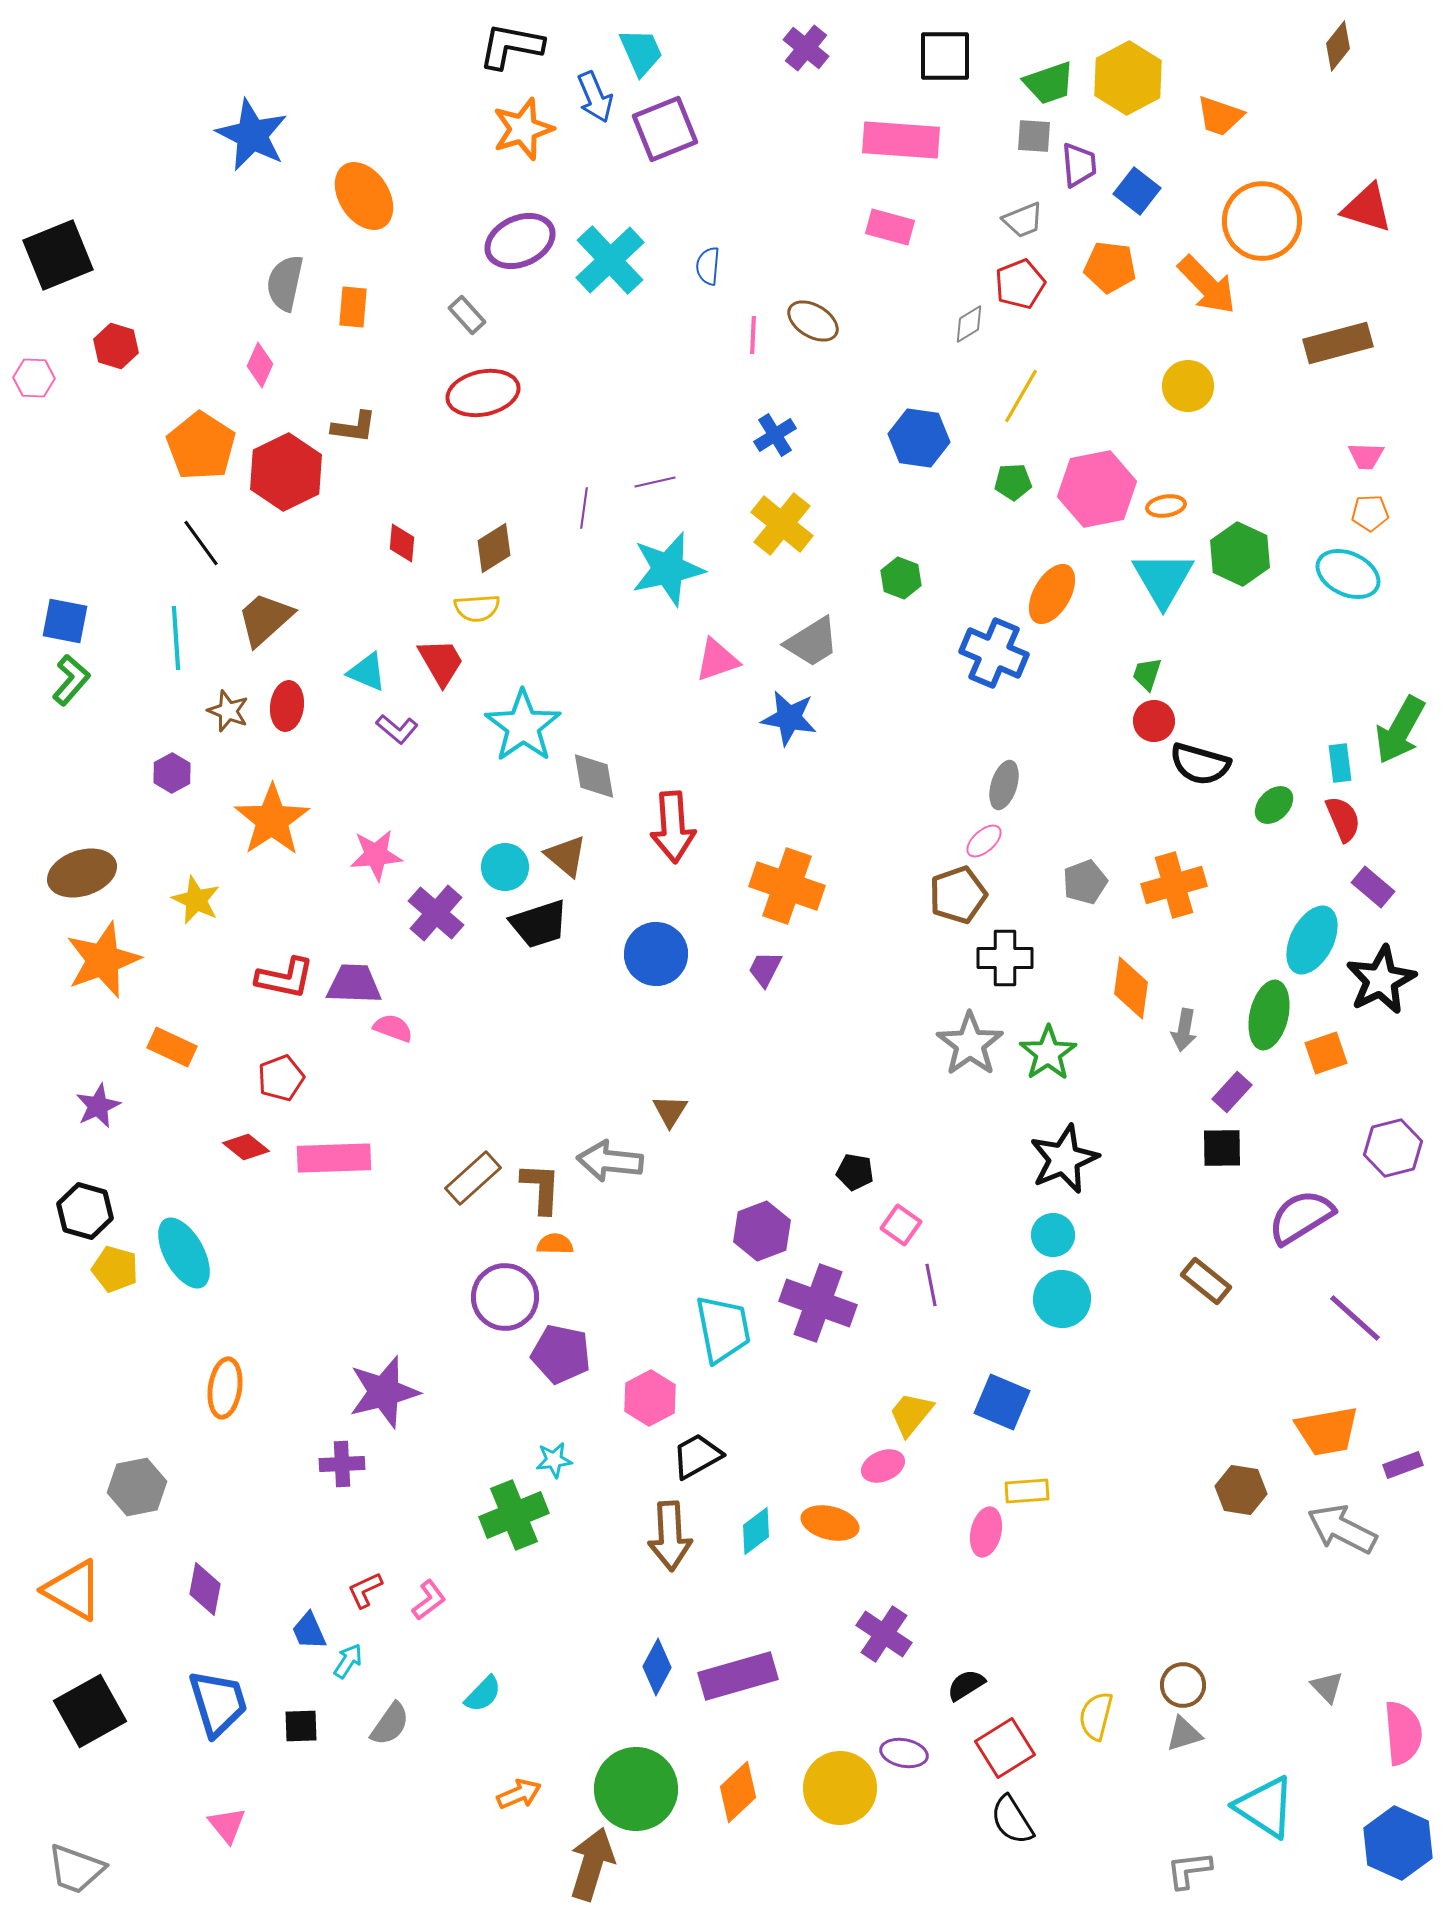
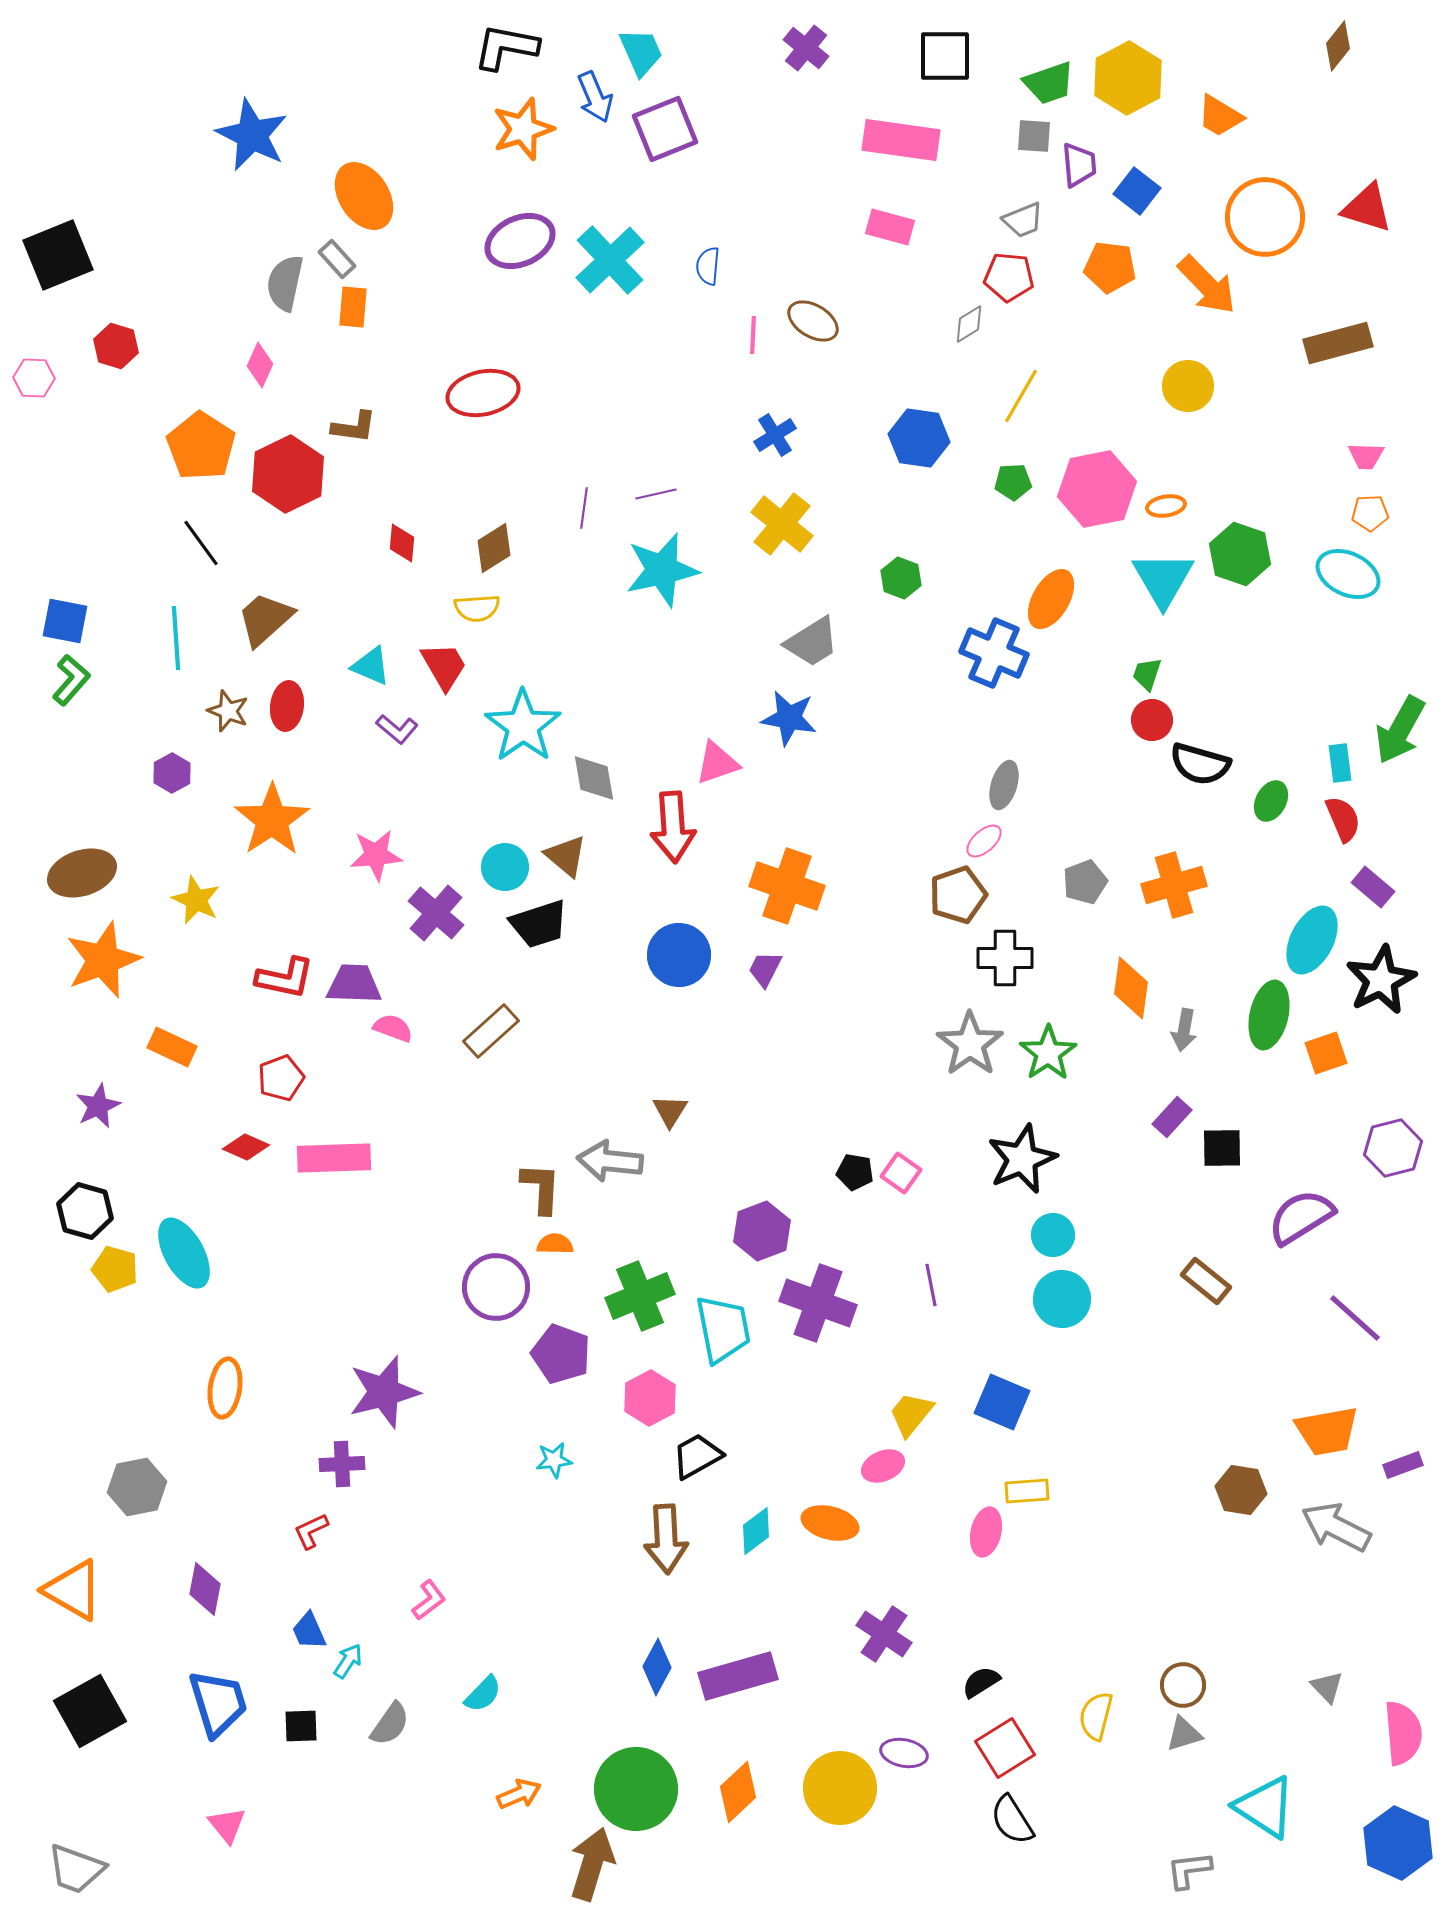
black L-shape at (511, 46): moved 5 px left, 1 px down
orange trapezoid at (1220, 116): rotated 12 degrees clockwise
pink rectangle at (901, 140): rotated 4 degrees clockwise
orange circle at (1262, 221): moved 3 px right, 4 px up
red pentagon at (1020, 284): moved 11 px left, 7 px up; rotated 27 degrees clockwise
gray rectangle at (467, 315): moved 130 px left, 56 px up
red hexagon at (286, 472): moved 2 px right, 2 px down
purple line at (655, 482): moved 1 px right, 12 px down
green hexagon at (1240, 554): rotated 6 degrees counterclockwise
cyan star at (668, 569): moved 6 px left, 1 px down
orange ellipse at (1052, 594): moved 1 px left, 5 px down
pink triangle at (717, 660): moved 103 px down
red trapezoid at (441, 662): moved 3 px right, 4 px down
cyan triangle at (367, 672): moved 4 px right, 6 px up
red circle at (1154, 721): moved 2 px left, 1 px up
gray diamond at (594, 776): moved 2 px down
green ellipse at (1274, 805): moved 3 px left, 4 px up; rotated 18 degrees counterclockwise
blue circle at (656, 954): moved 23 px right, 1 px down
purple rectangle at (1232, 1092): moved 60 px left, 25 px down
red diamond at (246, 1147): rotated 15 degrees counterclockwise
black star at (1064, 1159): moved 42 px left
brown rectangle at (473, 1178): moved 18 px right, 147 px up
pink square at (901, 1225): moved 52 px up
purple circle at (505, 1297): moved 9 px left, 10 px up
purple pentagon at (561, 1354): rotated 8 degrees clockwise
green cross at (514, 1515): moved 126 px right, 219 px up
gray arrow at (1342, 1529): moved 6 px left, 2 px up
brown arrow at (670, 1536): moved 4 px left, 3 px down
red L-shape at (365, 1590): moved 54 px left, 59 px up
black semicircle at (966, 1685): moved 15 px right, 3 px up
